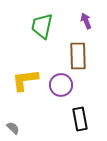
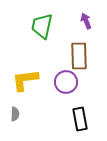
brown rectangle: moved 1 px right
purple circle: moved 5 px right, 3 px up
gray semicircle: moved 2 px right, 14 px up; rotated 48 degrees clockwise
